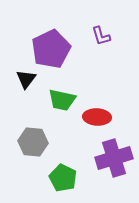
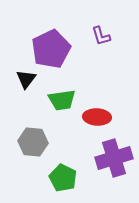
green trapezoid: rotated 20 degrees counterclockwise
